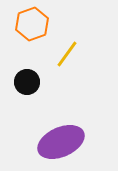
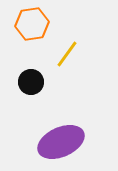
orange hexagon: rotated 12 degrees clockwise
black circle: moved 4 px right
